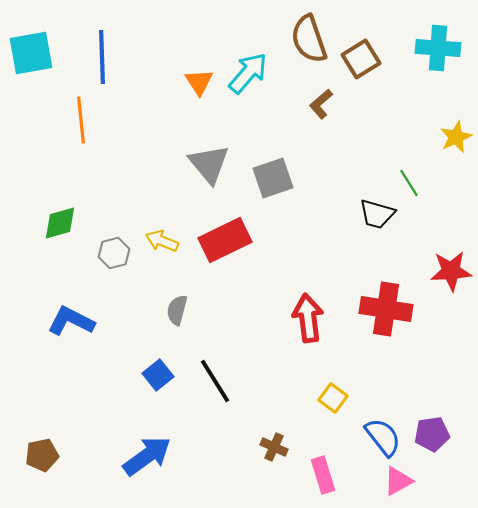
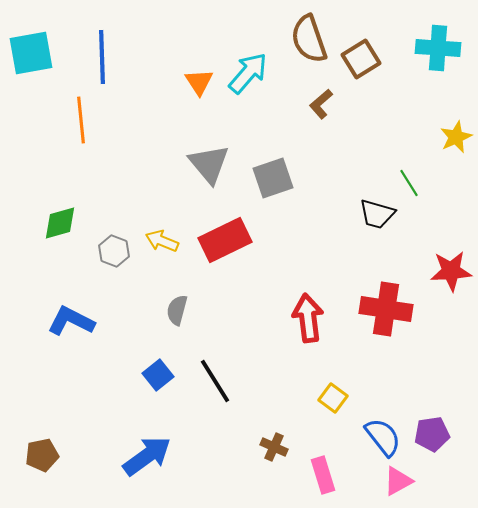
gray hexagon: moved 2 px up; rotated 24 degrees counterclockwise
